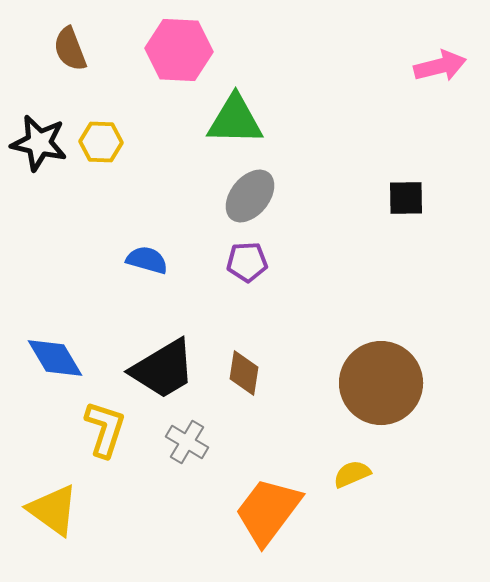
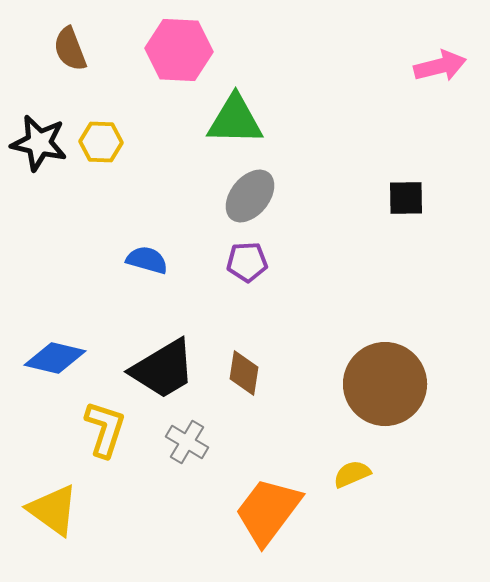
blue diamond: rotated 46 degrees counterclockwise
brown circle: moved 4 px right, 1 px down
